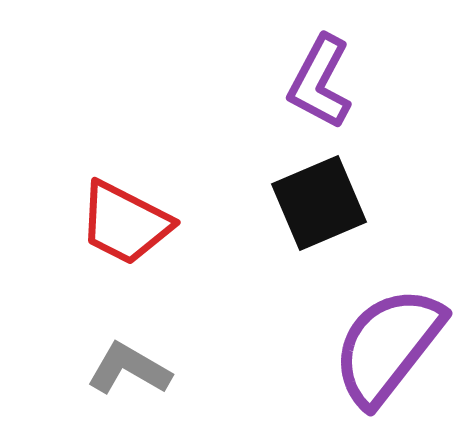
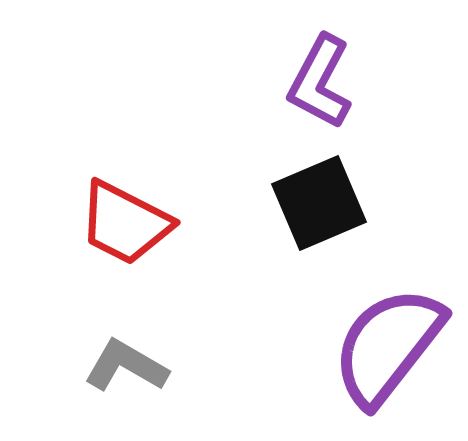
gray L-shape: moved 3 px left, 3 px up
